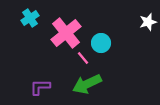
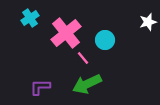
cyan circle: moved 4 px right, 3 px up
